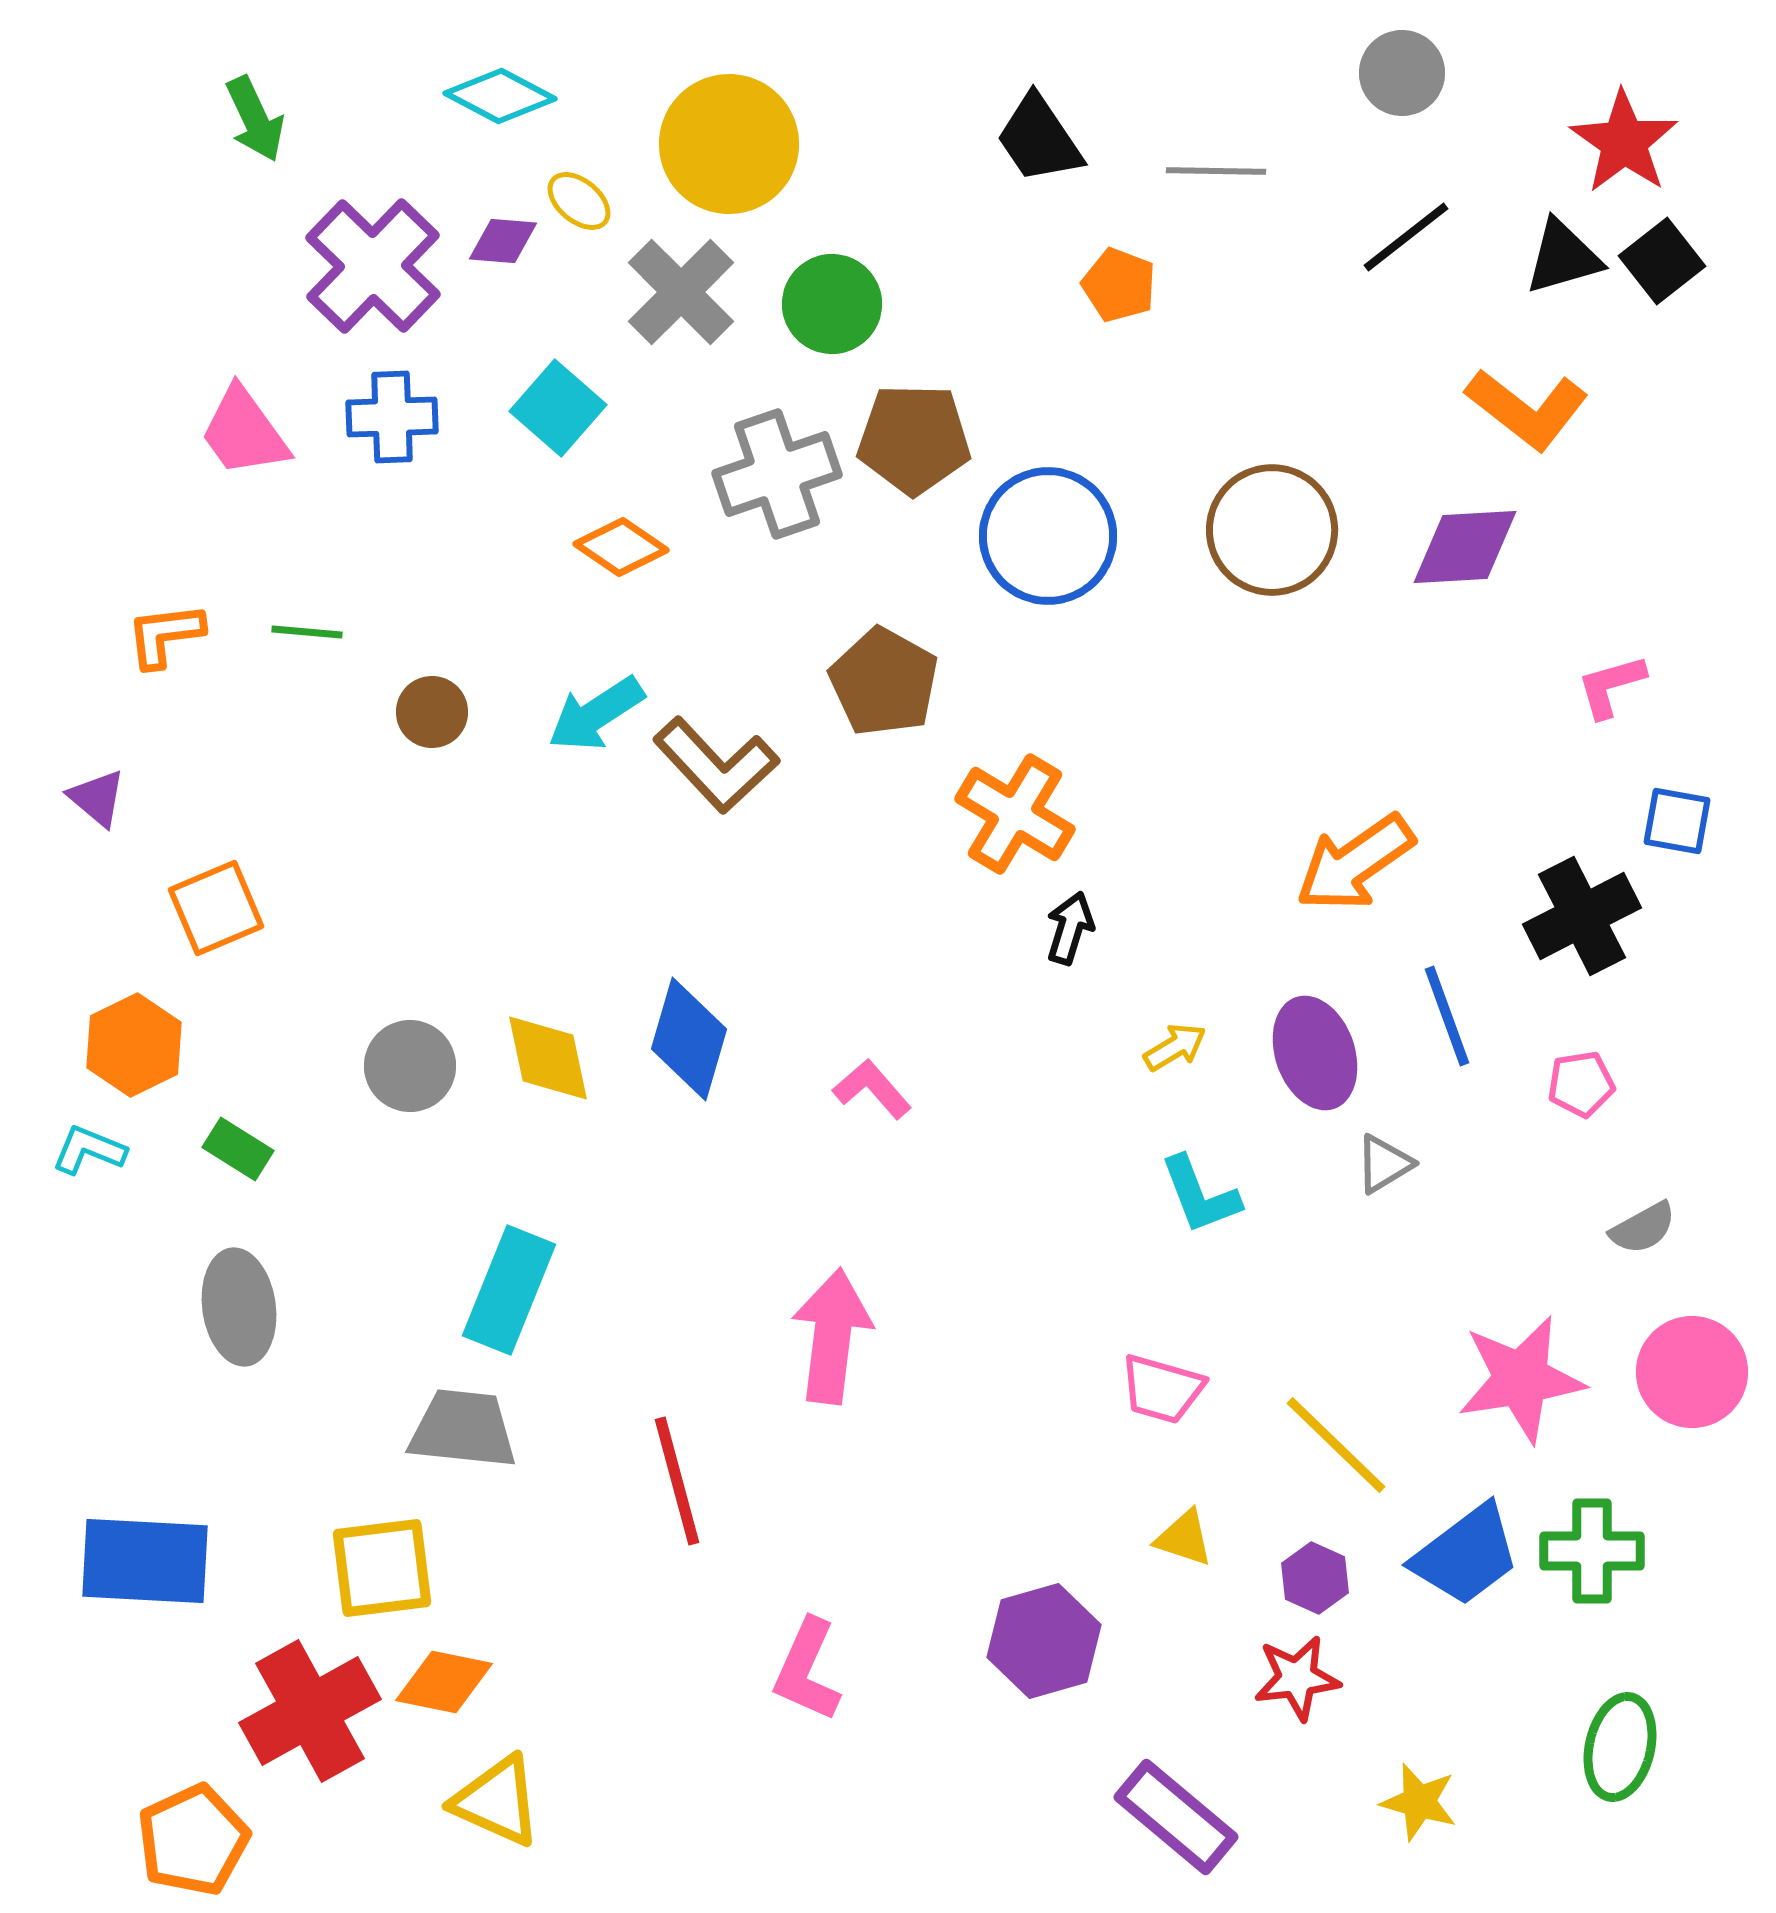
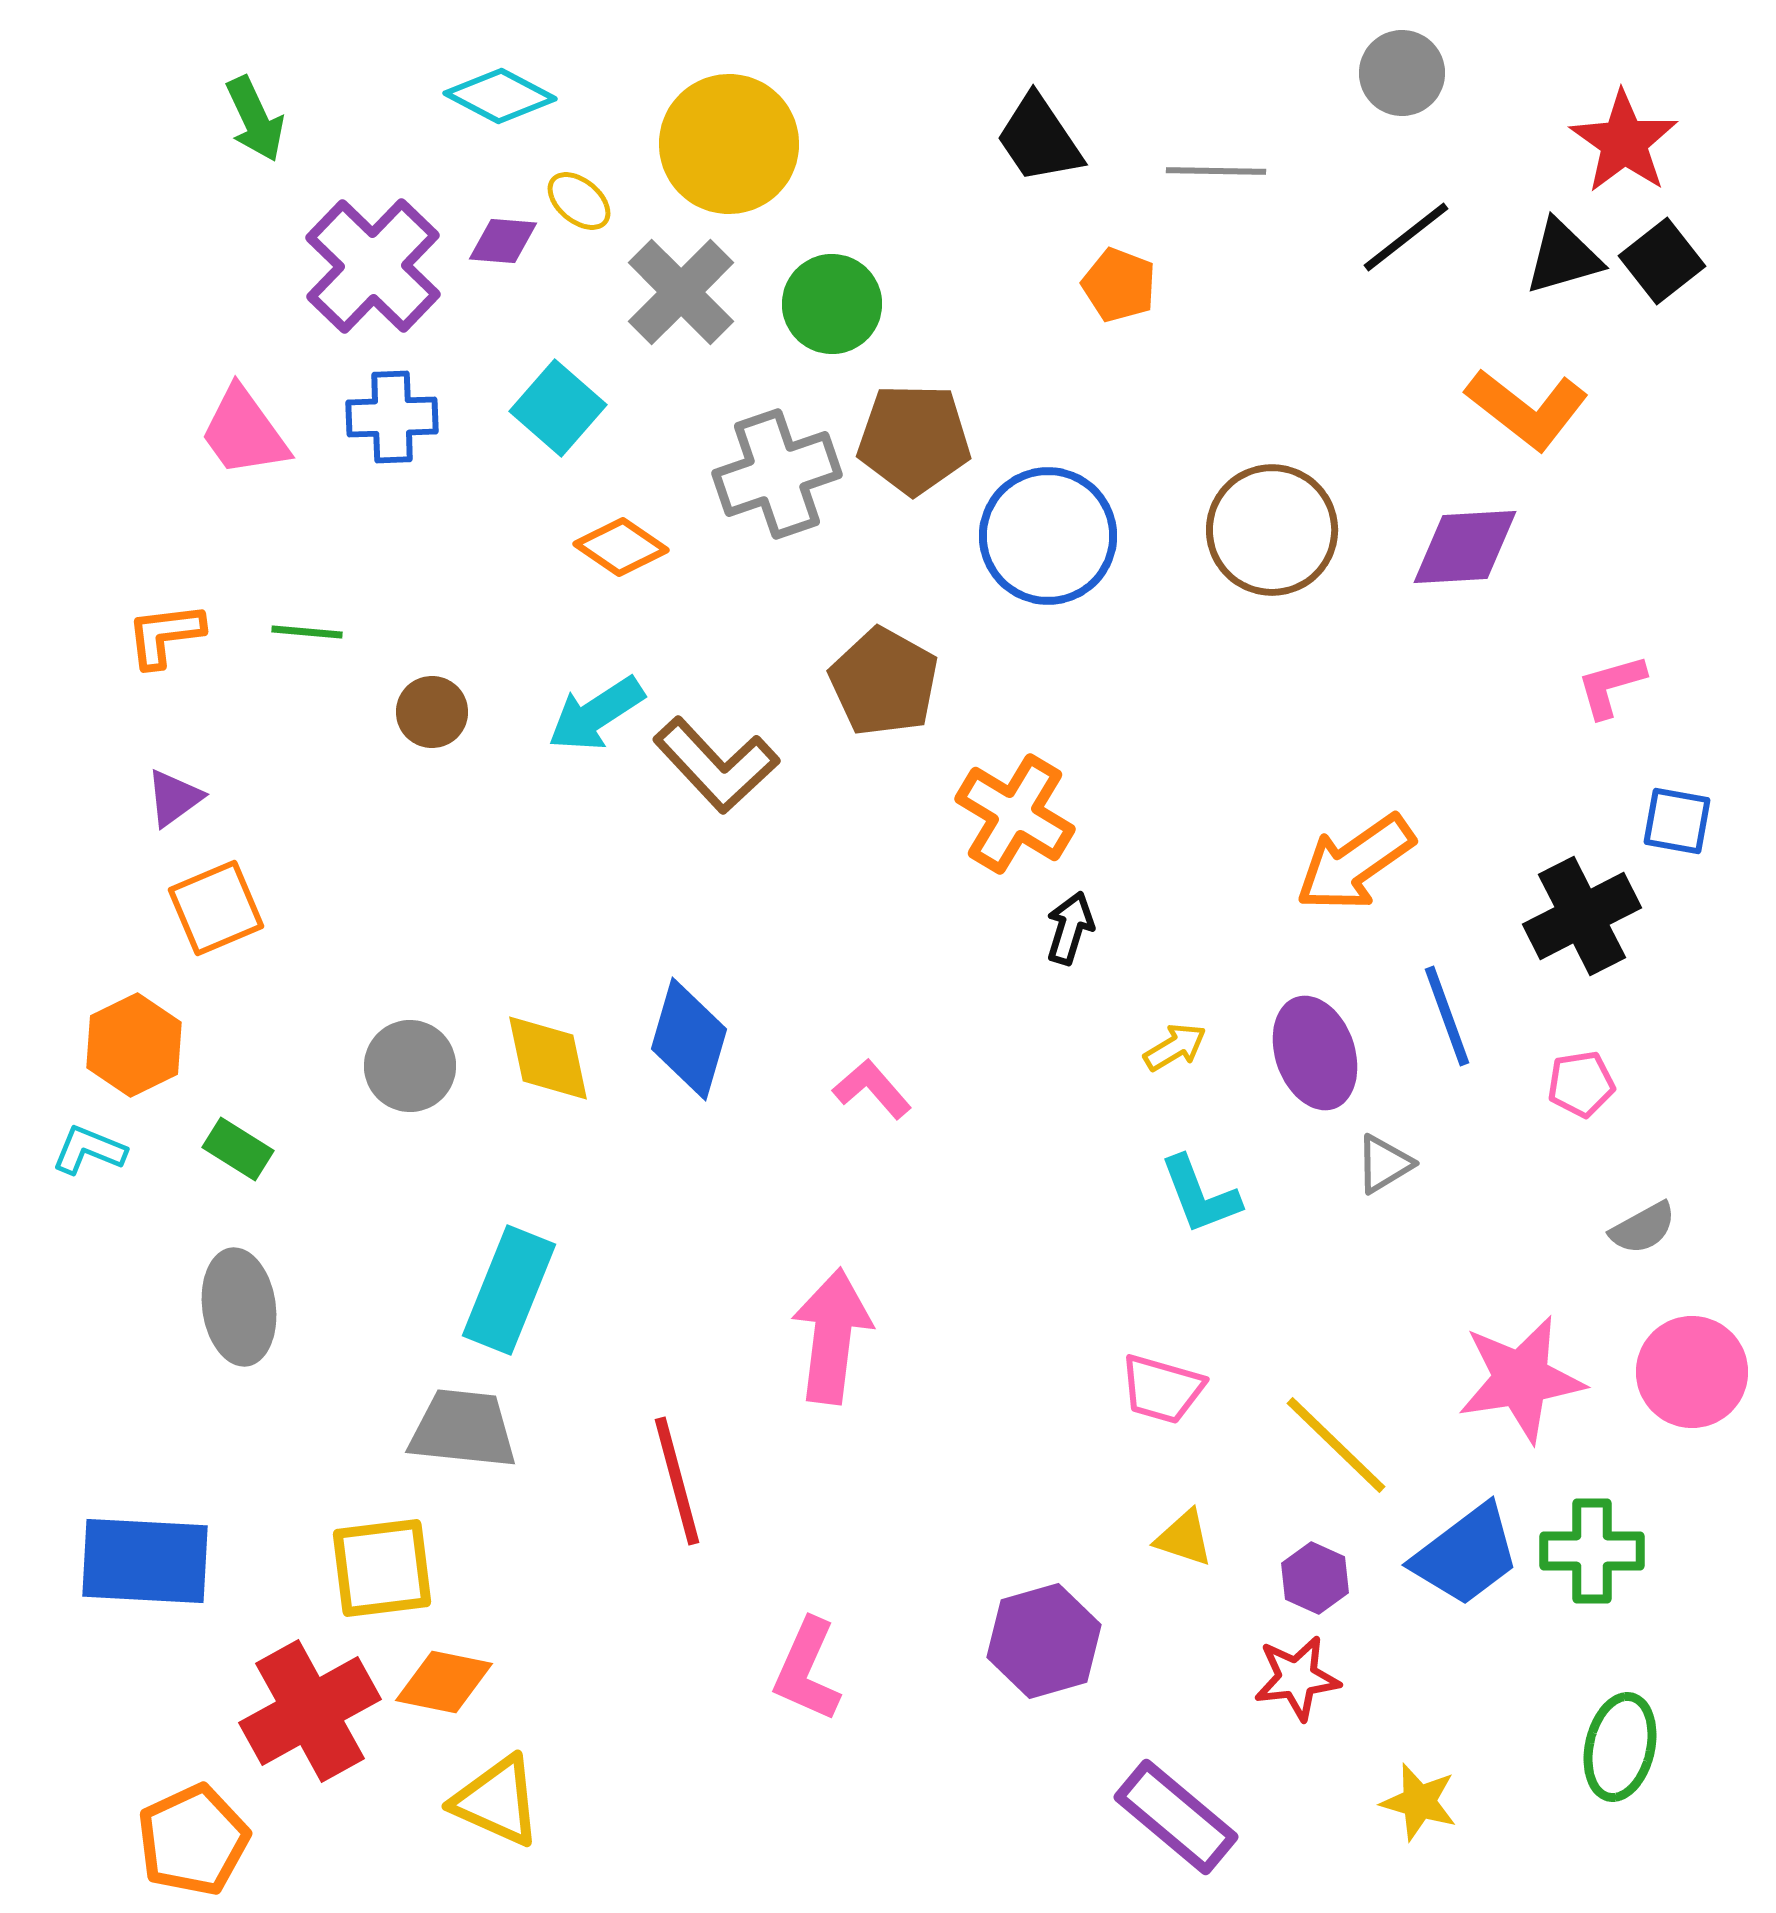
purple triangle at (97, 798): moved 77 px right; rotated 44 degrees clockwise
